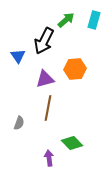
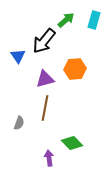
black arrow: rotated 12 degrees clockwise
brown line: moved 3 px left
